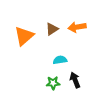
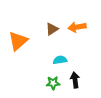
orange triangle: moved 6 px left, 5 px down
black arrow: rotated 14 degrees clockwise
